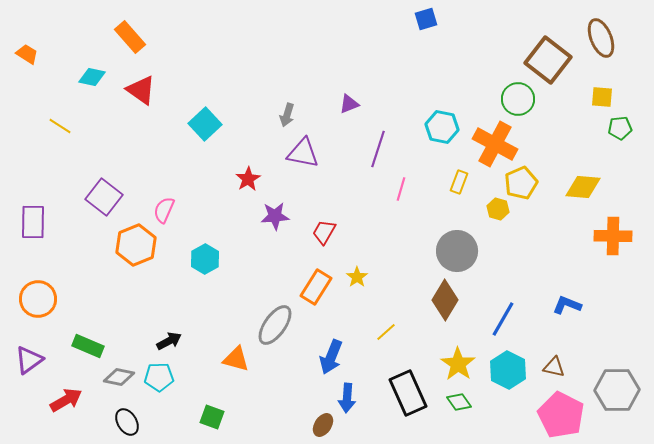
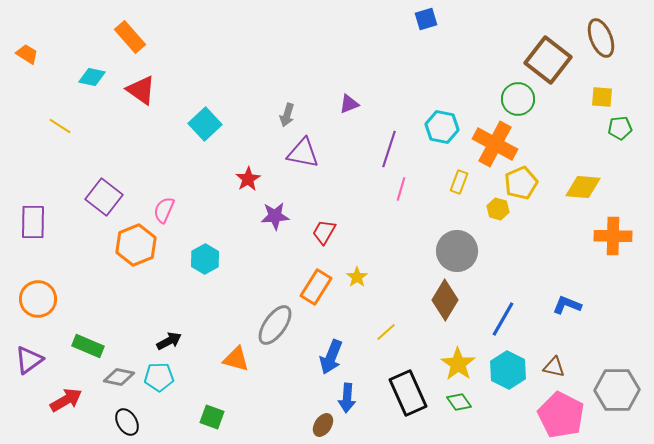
purple line at (378, 149): moved 11 px right
